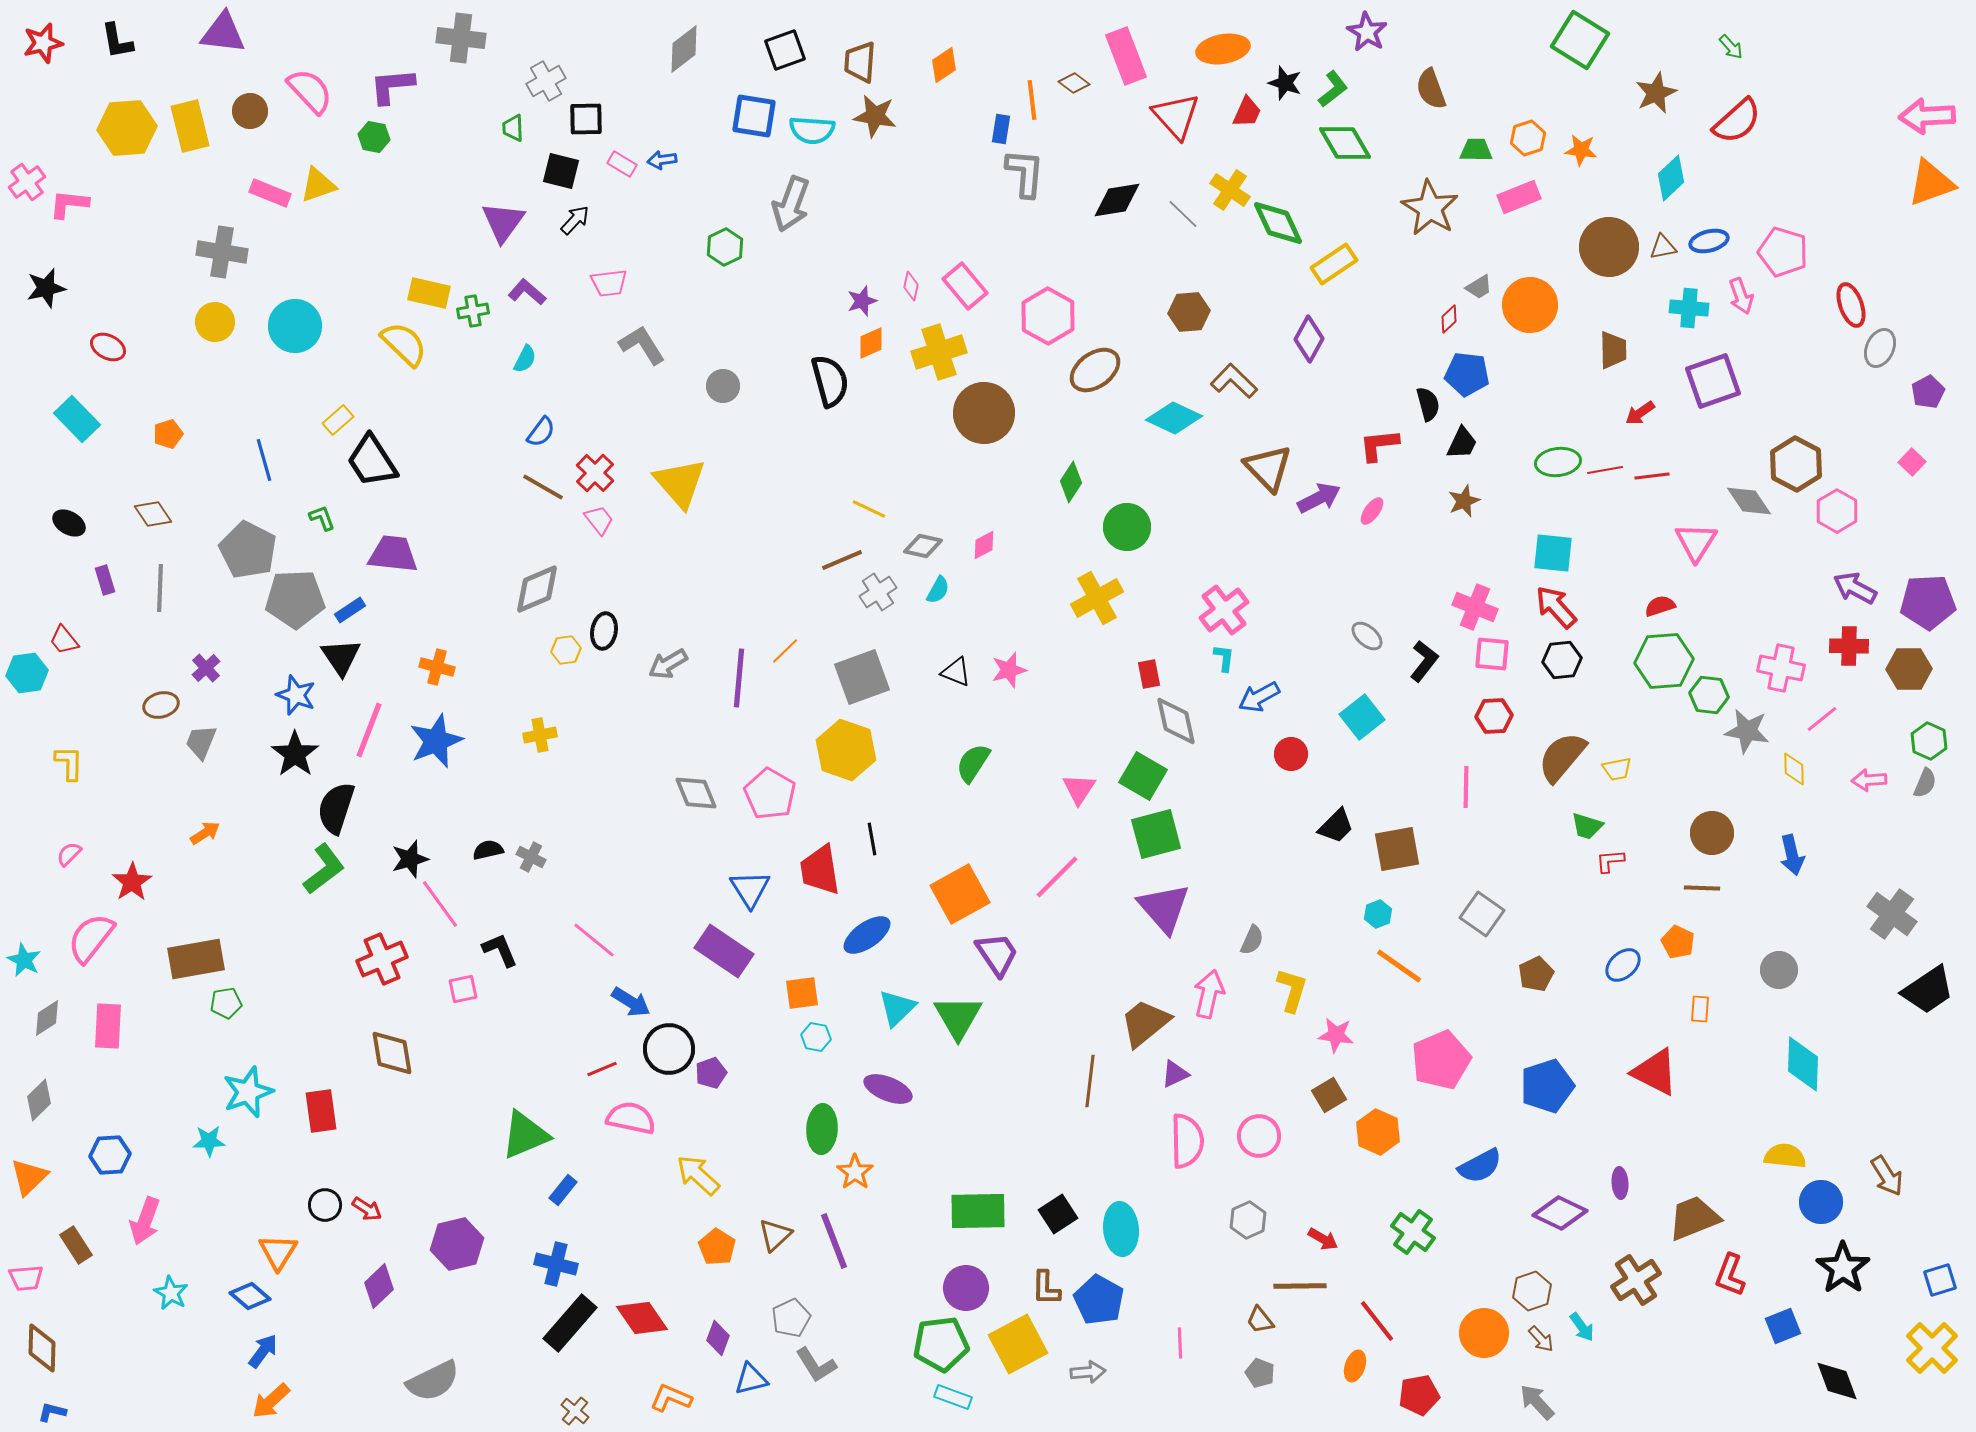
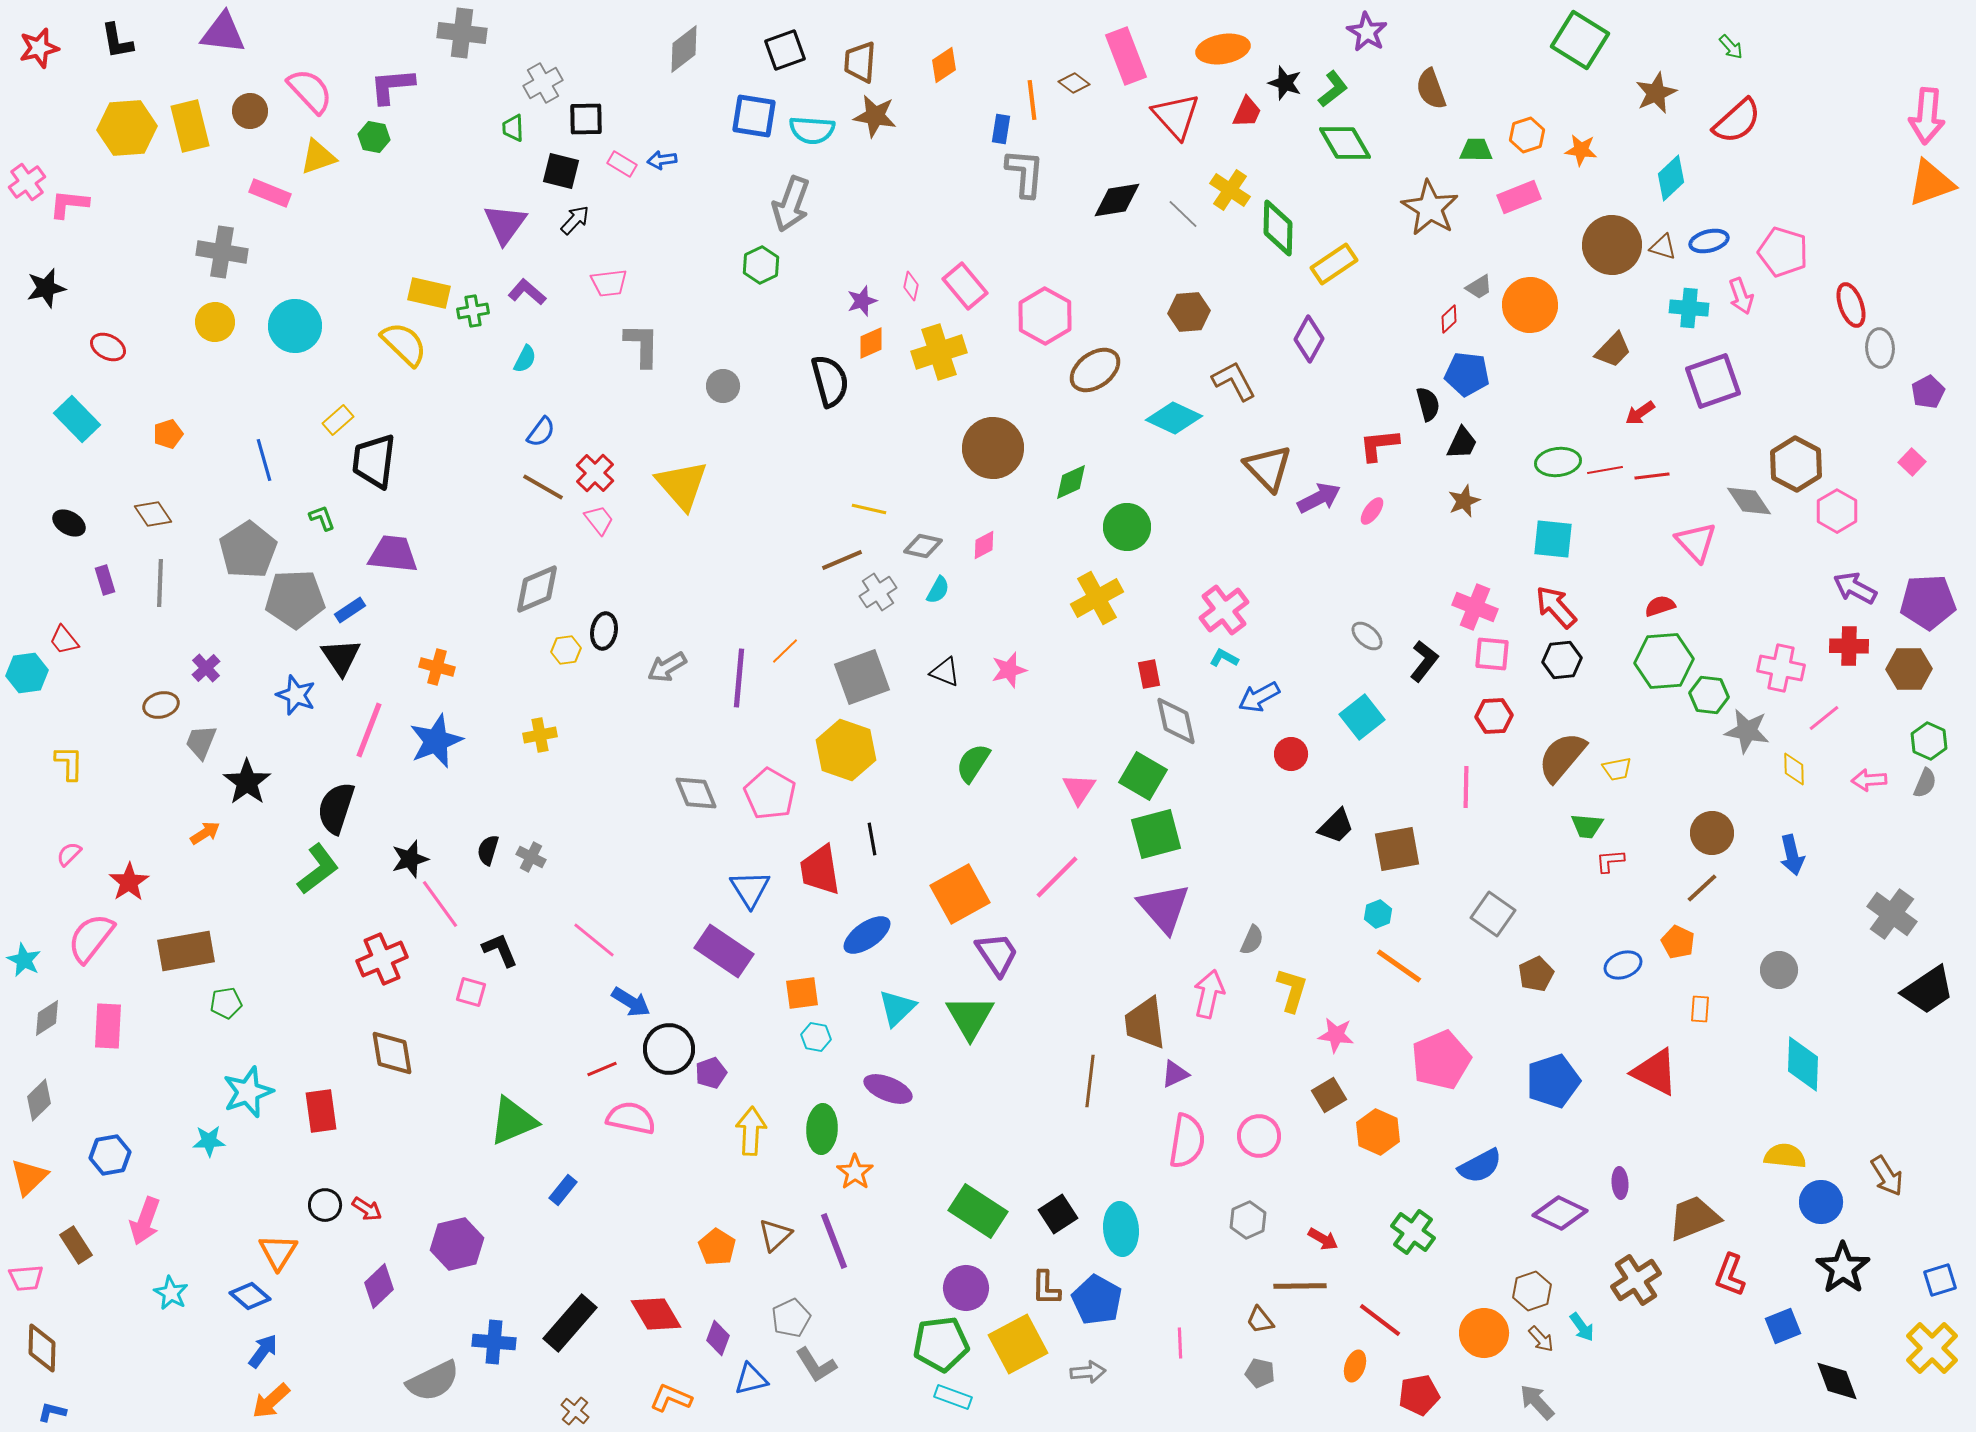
gray cross at (461, 38): moved 1 px right, 5 px up
red star at (43, 43): moved 4 px left, 5 px down
gray cross at (546, 81): moved 3 px left, 2 px down
pink arrow at (1927, 116): rotated 82 degrees counterclockwise
orange hexagon at (1528, 138): moved 1 px left, 3 px up
yellow triangle at (318, 185): moved 28 px up
purple triangle at (503, 222): moved 2 px right, 2 px down
green diamond at (1278, 223): moved 5 px down; rotated 26 degrees clockwise
green hexagon at (725, 247): moved 36 px right, 18 px down
brown circle at (1609, 247): moved 3 px right, 2 px up
brown triangle at (1663, 247): rotated 28 degrees clockwise
pink hexagon at (1048, 316): moved 3 px left
gray L-shape at (642, 345): rotated 33 degrees clockwise
gray ellipse at (1880, 348): rotated 27 degrees counterclockwise
brown trapezoid at (1613, 350): rotated 45 degrees clockwise
brown L-shape at (1234, 381): rotated 18 degrees clockwise
brown circle at (984, 413): moved 9 px right, 35 px down
black trapezoid at (372, 461): moved 2 px right; rotated 40 degrees clockwise
green diamond at (1071, 482): rotated 33 degrees clockwise
yellow triangle at (680, 483): moved 2 px right, 2 px down
yellow line at (869, 509): rotated 12 degrees counterclockwise
pink triangle at (1696, 542): rotated 15 degrees counterclockwise
gray pentagon at (248, 550): rotated 12 degrees clockwise
cyan square at (1553, 553): moved 14 px up
gray line at (160, 588): moved 5 px up
cyan L-shape at (1224, 658): rotated 68 degrees counterclockwise
gray arrow at (668, 664): moved 1 px left, 3 px down
black triangle at (956, 672): moved 11 px left
pink line at (1822, 719): moved 2 px right, 1 px up
black star at (295, 754): moved 48 px left, 28 px down
green trapezoid at (1587, 826): rotated 12 degrees counterclockwise
black semicircle at (488, 850): rotated 60 degrees counterclockwise
green L-shape at (324, 869): moved 6 px left
red star at (132, 882): moved 3 px left
brown line at (1702, 888): rotated 45 degrees counterclockwise
gray square at (1482, 914): moved 11 px right
brown rectangle at (196, 959): moved 10 px left, 8 px up
blue ellipse at (1623, 965): rotated 21 degrees clockwise
pink square at (463, 989): moved 8 px right, 3 px down; rotated 28 degrees clockwise
green triangle at (958, 1017): moved 12 px right
brown trapezoid at (1145, 1023): rotated 58 degrees counterclockwise
blue pentagon at (1547, 1086): moved 6 px right, 5 px up
green triangle at (525, 1135): moved 12 px left, 14 px up
pink semicircle at (1187, 1141): rotated 10 degrees clockwise
blue hexagon at (110, 1155): rotated 6 degrees counterclockwise
yellow arrow at (698, 1175): moved 53 px right, 44 px up; rotated 51 degrees clockwise
green rectangle at (978, 1211): rotated 34 degrees clockwise
blue cross at (556, 1264): moved 62 px left, 78 px down; rotated 9 degrees counterclockwise
blue pentagon at (1099, 1300): moved 2 px left
red diamond at (642, 1318): moved 14 px right, 4 px up; rotated 4 degrees clockwise
red line at (1377, 1321): moved 3 px right, 1 px up; rotated 15 degrees counterclockwise
gray pentagon at (1260, 1373): rotated 8 degrees counterclockwise
